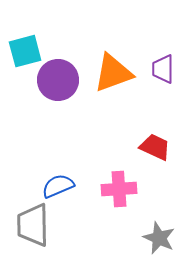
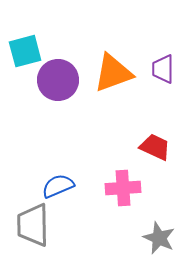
pink cross: moved 4 px right, 1 px up
